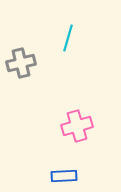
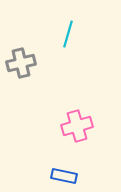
cyan line: moved 4 px up
blue rectangle: rotated 15 degrees clockwise
